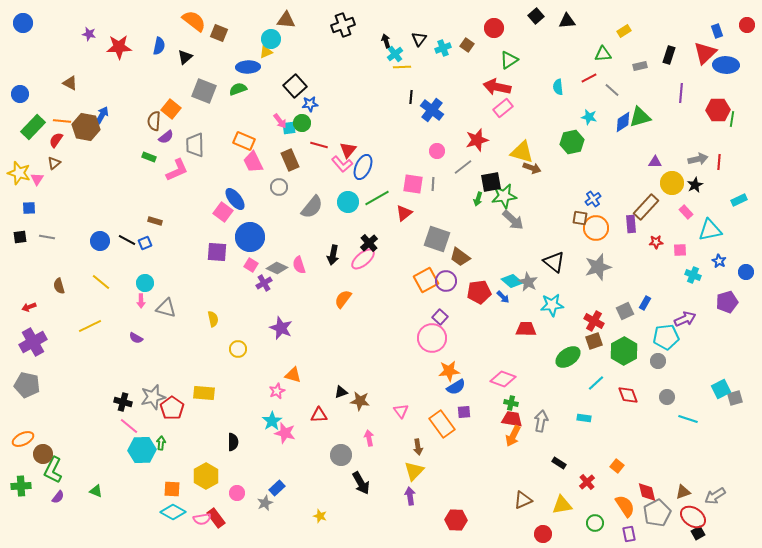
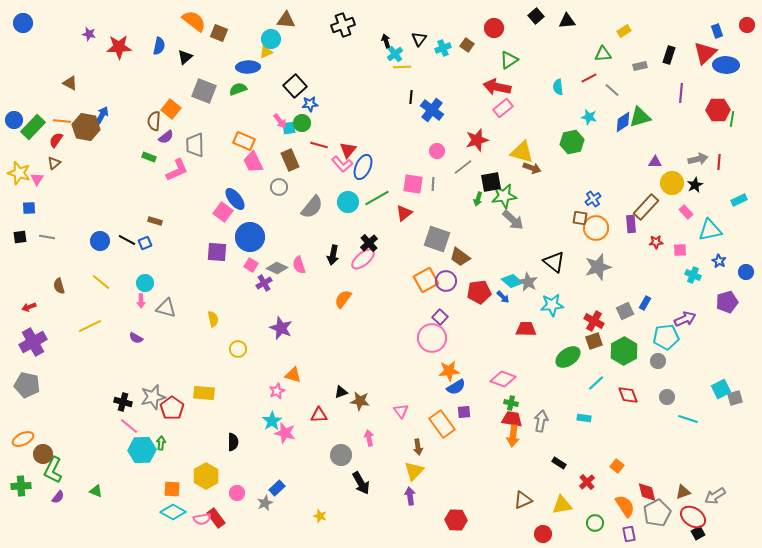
blue circle at (20, 94): moved 6 px left, 26 px down
orange arrow at (513, 436): rotated 20 degrees counterclockwise
